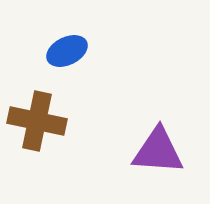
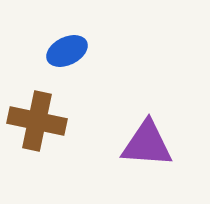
purple triangle: moved 11 px left, 7 px up
